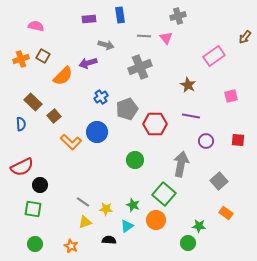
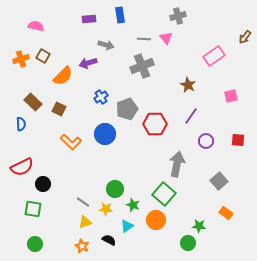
gray line at (144, 36): moved 3 px down
gray cross at (140, 67): moved 2 px right, 1 px up
brown square at (54, 116): moved 5 px right, 7 px up; rotated 24 degrees counterclockwise
purple line at (191, 116): rotated 66 degrees counterclockwise
blue circle at (97, 132): moved 8 px right, 2 px down
green circle at (135, 160): moved 20 px left, 29 px down
gray arrow at (181, 164): moved 4 px left
black circle at (40, 185): moved 3 px right, 1 px up
black semicircle at (109, 240): rotated 24 degrees clockwise
orange star at (71, 246): moved 11 px right
